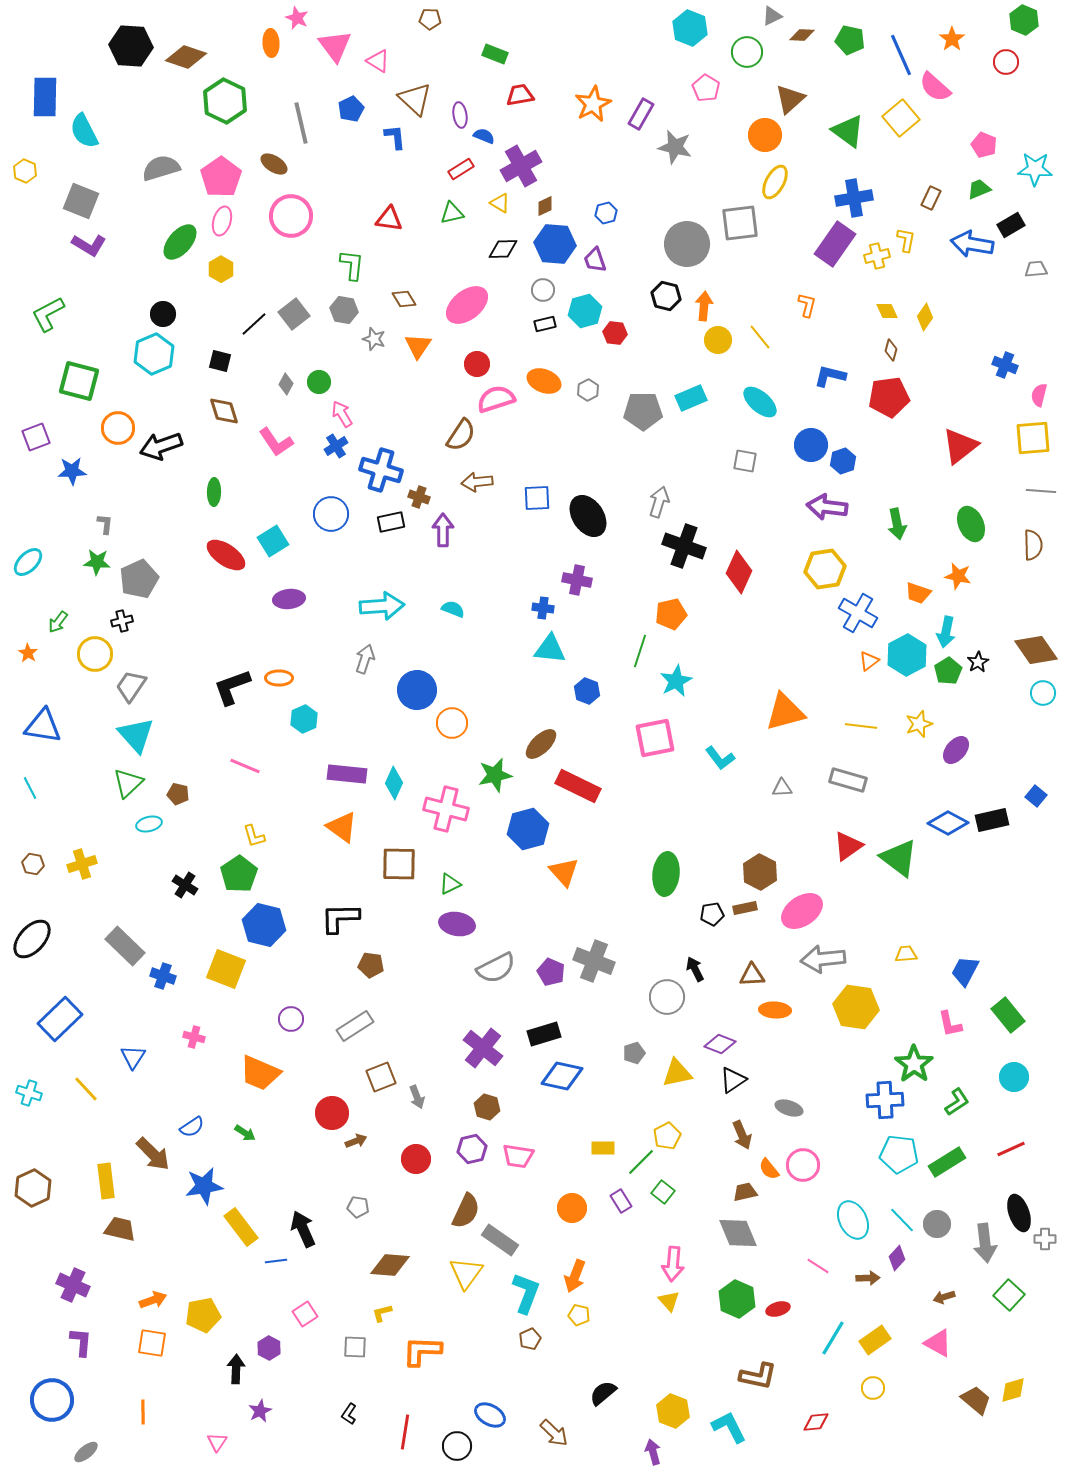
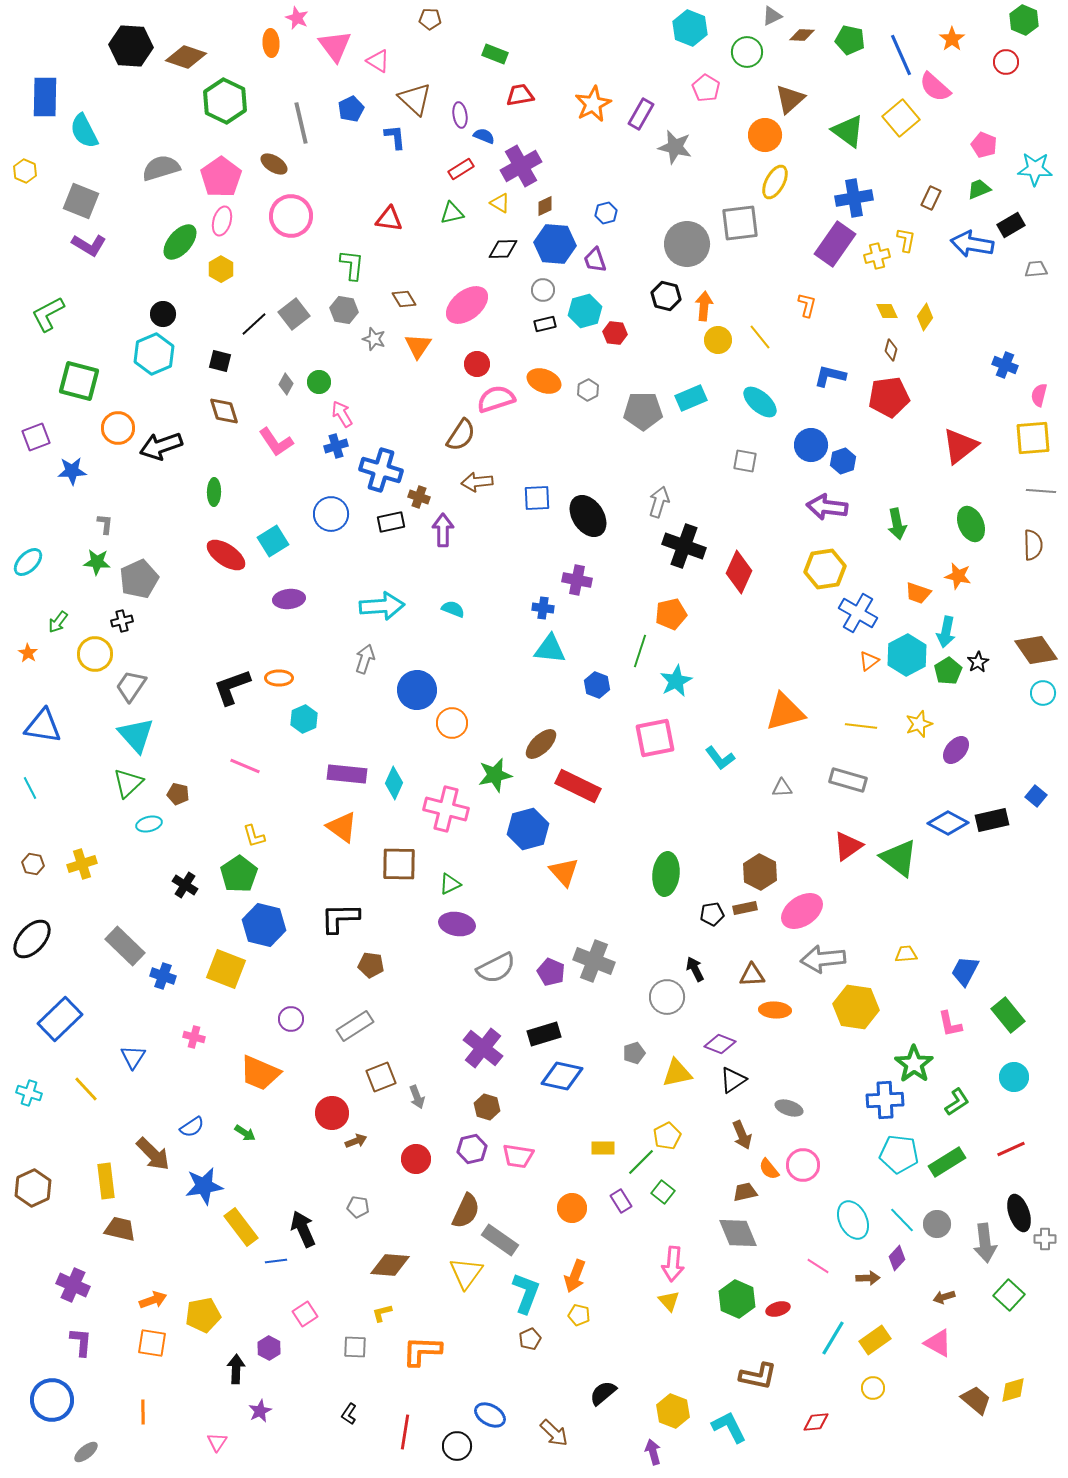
blue cross at (336, 446): rotated 15 degrees clockwise
blue hexagon at (587, 691): moved 10 px right, 6 px up
